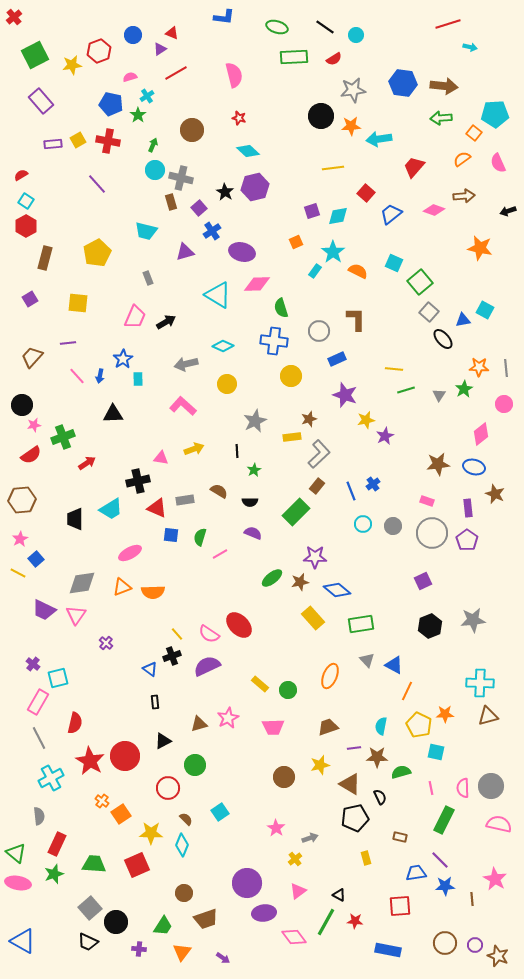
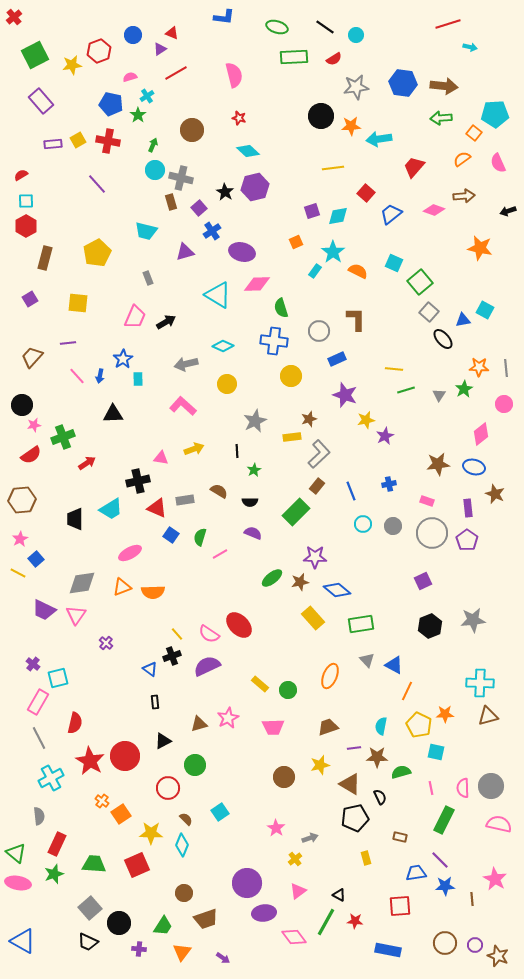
gray star at (353, 90): moved 3 px right, 3 px up
cyan square at (26, 201): rotated 35 degrees counterclockwise
blue cross at (373, 484): moved 16 px right; rotated 24 degrees clockwise
blue square at (171, 535): rotated 28 degrees clockwise
black circle at (116, 922): moved 3 px right, 1 px down
